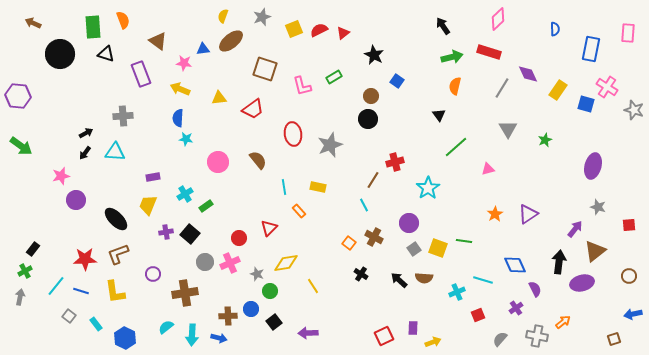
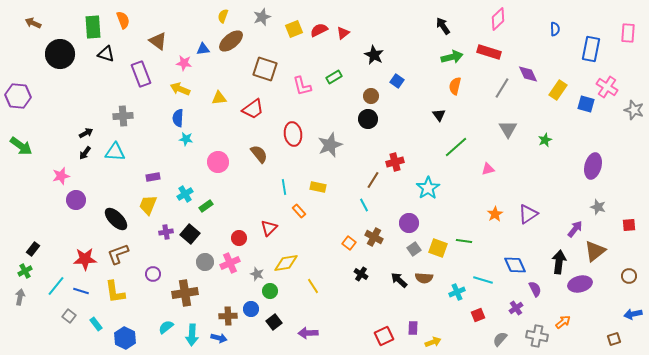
brown semicircle at (258, 160): moved 1 px right, 6 px up
purple ellipse at (582, 283): moved 2 px left, 1 px down
